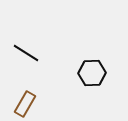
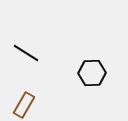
brown rectangle: moved 1 px left, 1 px down
